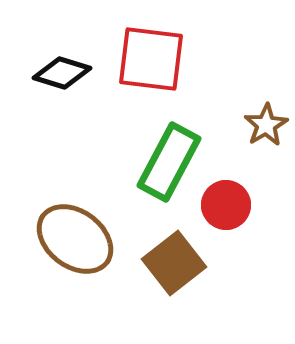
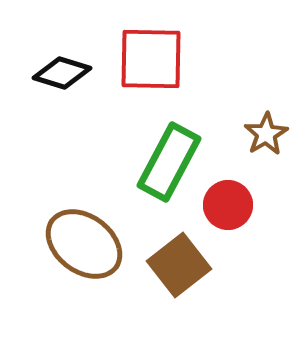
red square: rotated 6 degrees counterclockwise
brown star: moved 9 px down
red circle: moved 2 px right
brown ellipse: moved 9 px right, 5 px down
brown square: moved 5 px right, 2 px down
